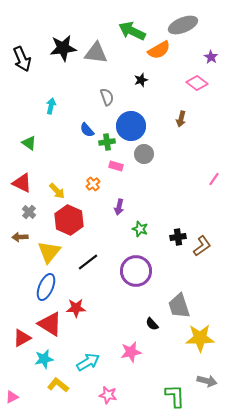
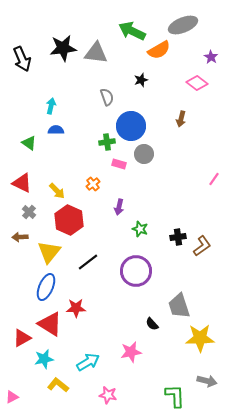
blue semicircle at (87, 130): moved 31 px left; rotated 133 degrees clockwise
pink rectangle at (116, 166): moved 3 px right, 2 px up
